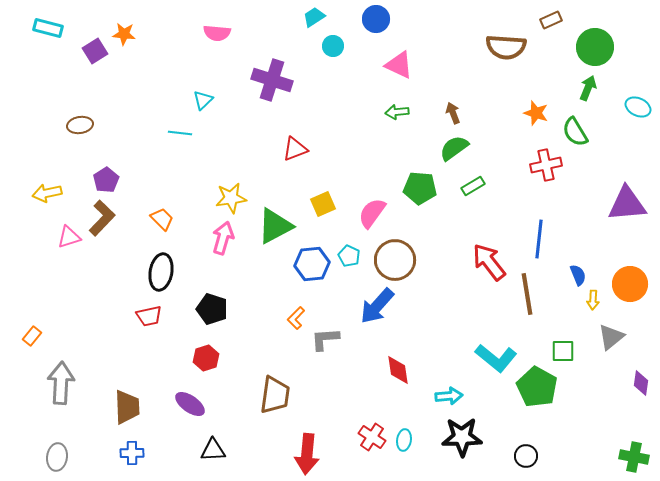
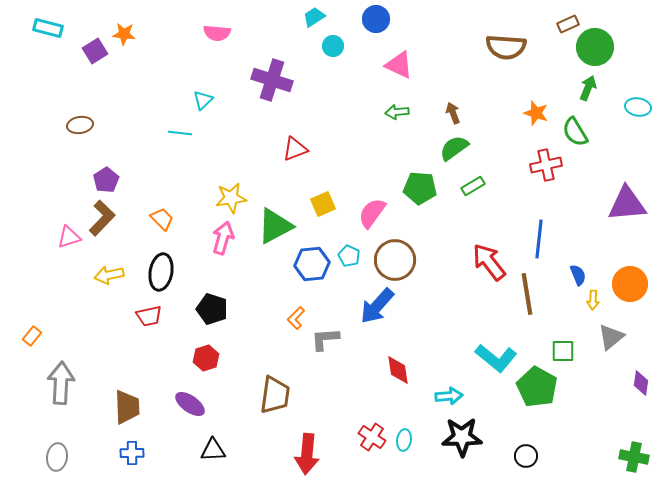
brown rectangle at (551, 20): moved 17 px right, 4 px down
cyan ellipse at (638, 107): rotated 15 degrees counterclockwise
yellow arrow at (47, 193): moved 62 px right, 82 px down
